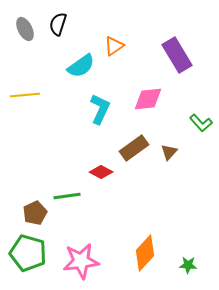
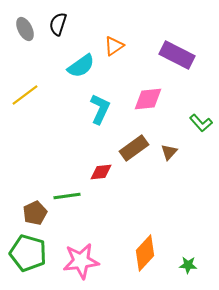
purple rectangle: rotated 32 degrees counterclockwise
yellow line: rotated 32 degrees counterclockwise
red diamond: rotated 35 degrees counterclockwise
